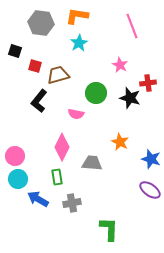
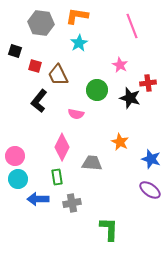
brown trapezoid: rotated 100 degrees counterclockwise
green circle: moved 1 px right, 3 px up
blue arrow: rotated 30 degrees counterclockwise
